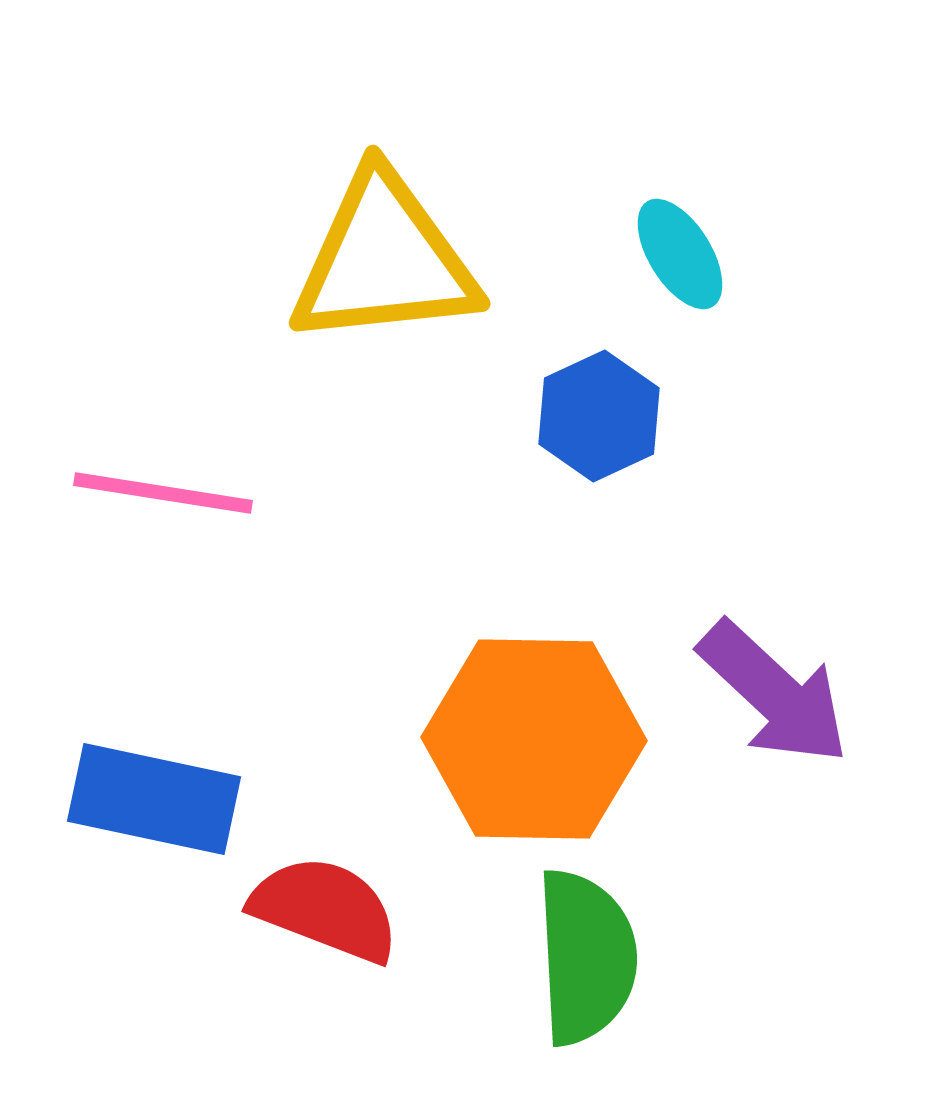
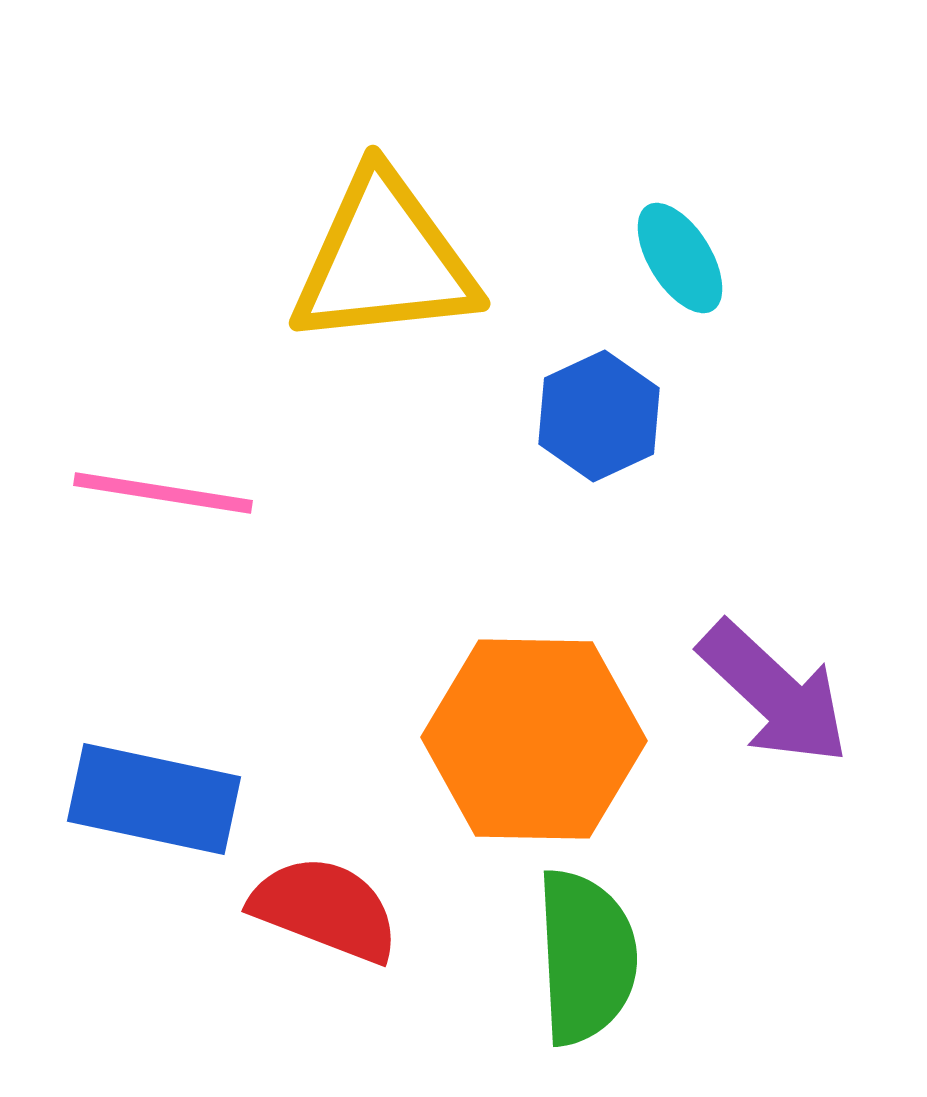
cyan ellipse: moved 4 px down
